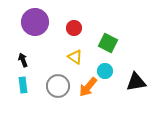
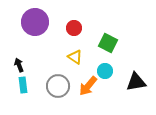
black arrow: moved 4 px left, 5 px down
orange arrow: moved 1 px up
